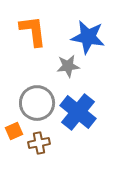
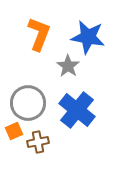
orange L-shape: moved 6 px right, 3 px down; rotated 28 degrees clockwise
gray star: rotated 30 degrees counterclockwise
gray circle: moved 9 px left
blue cross: moved 1 px left, 2 px up
brown cross: moved 1 px left, 1 px up
